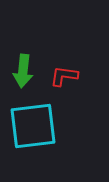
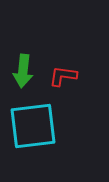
red L-shape: moved 1 px left
